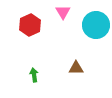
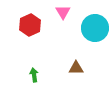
cyan circle: moved 1 px left, 3 px down
